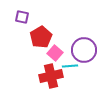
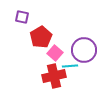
red cross: moved 3 px right
